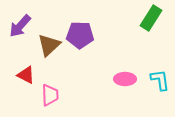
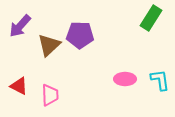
red triangle: moved 7 px left, 11 px down
